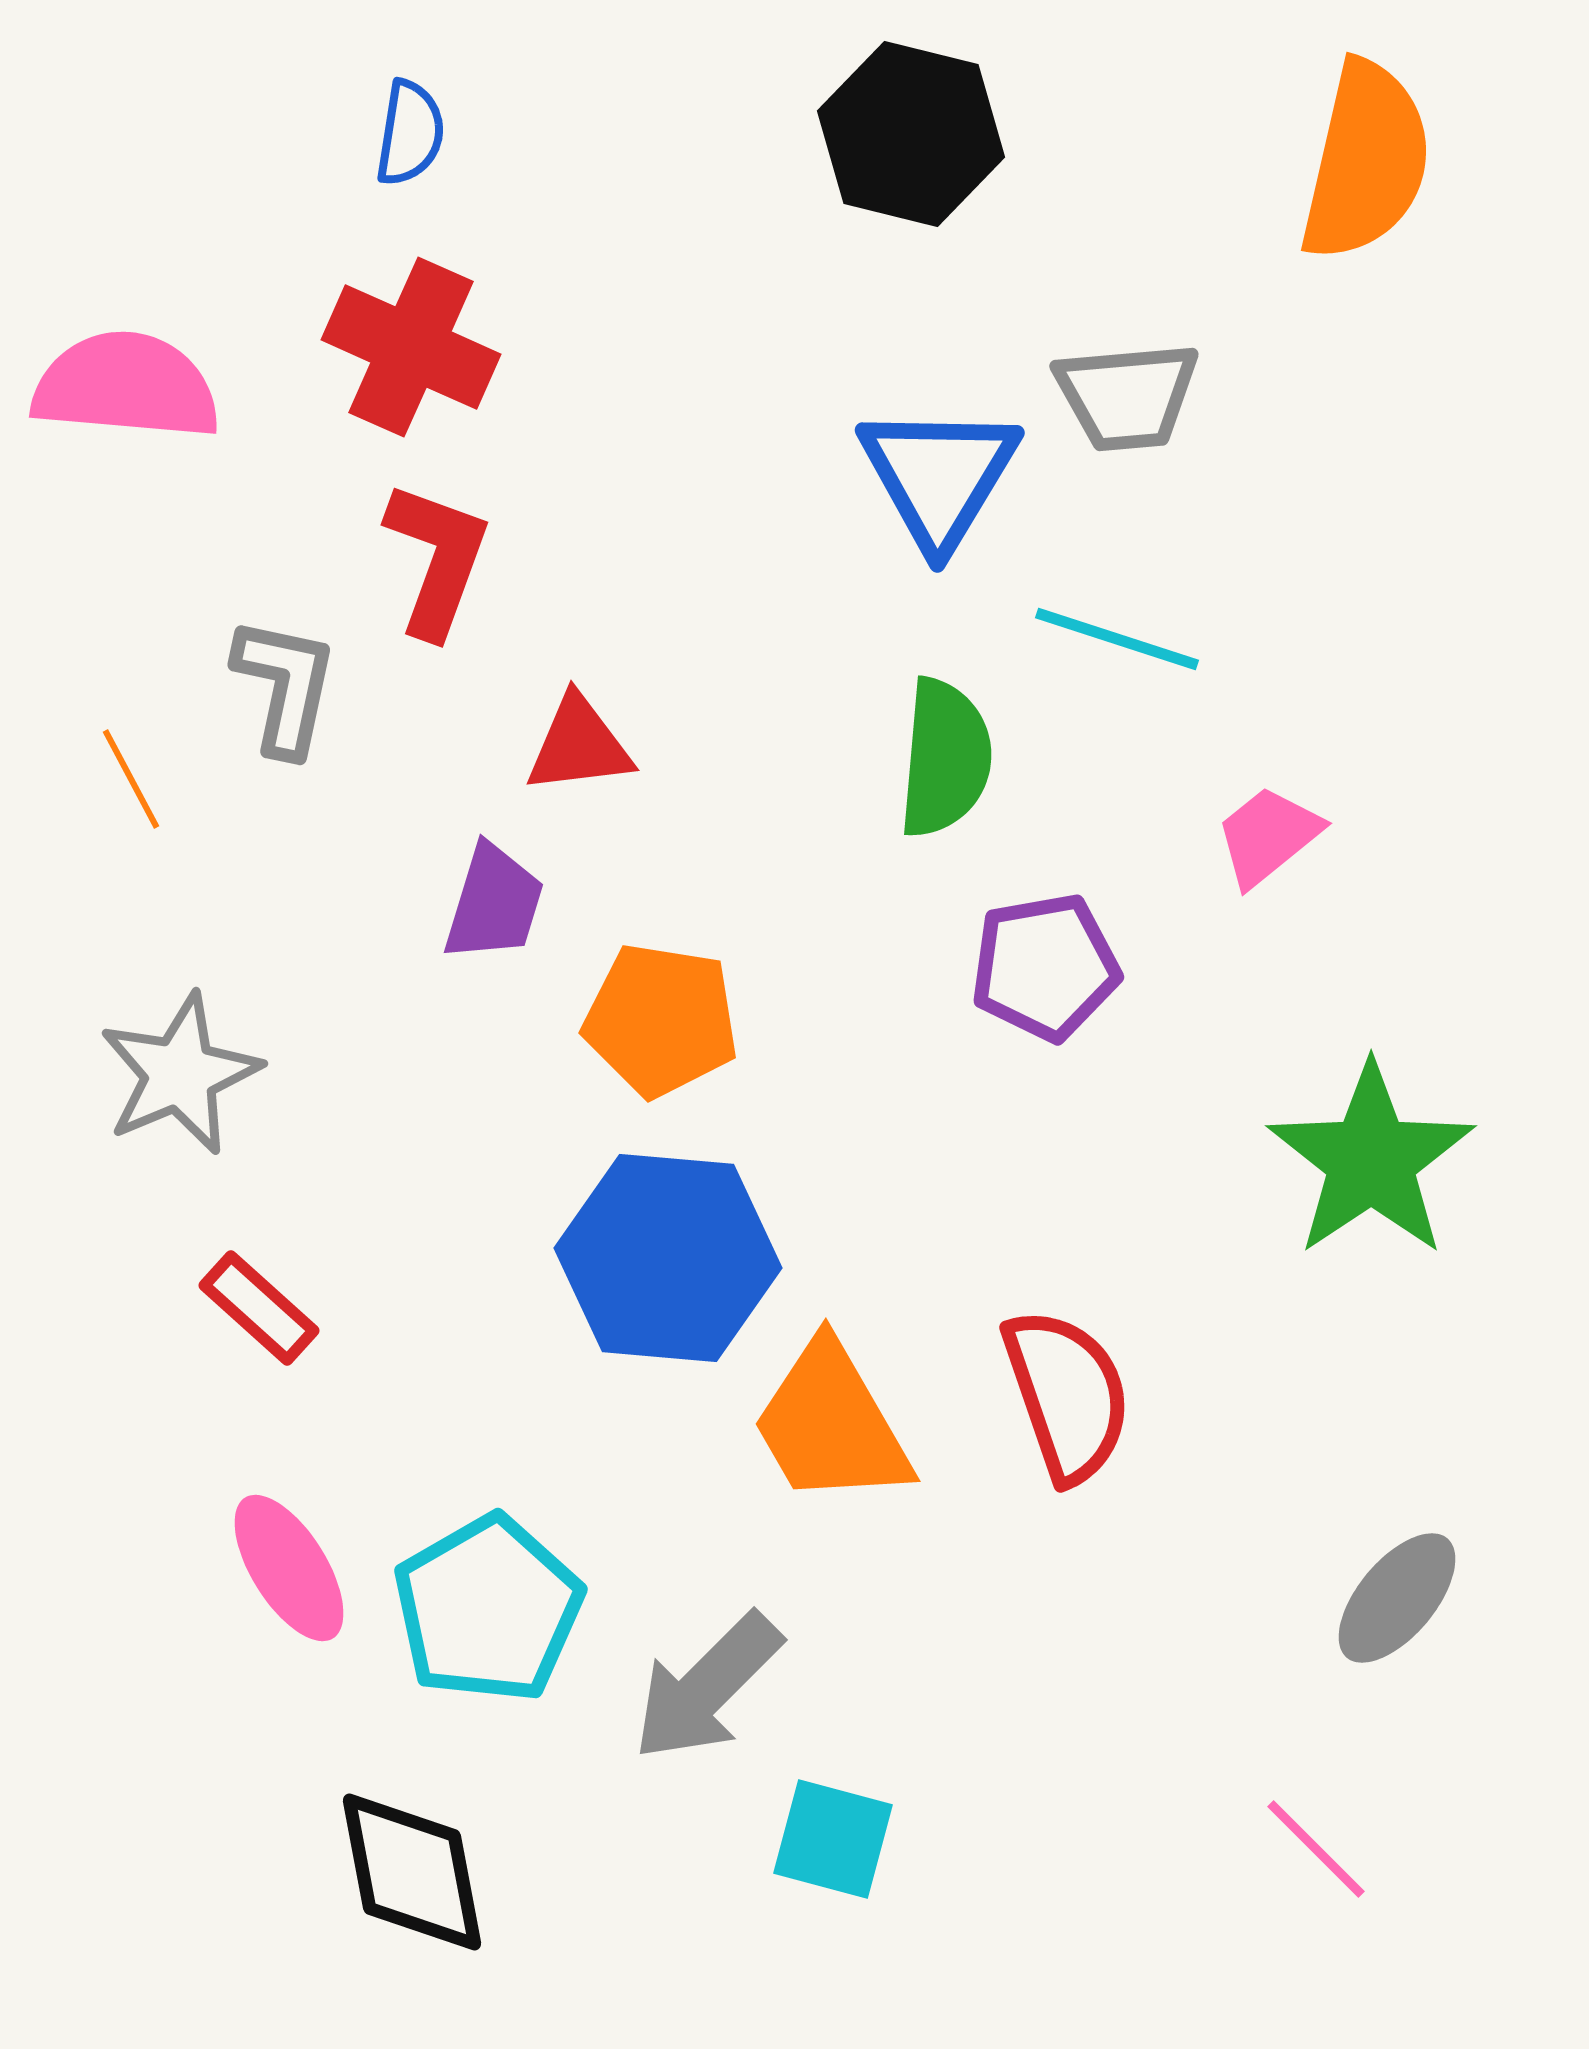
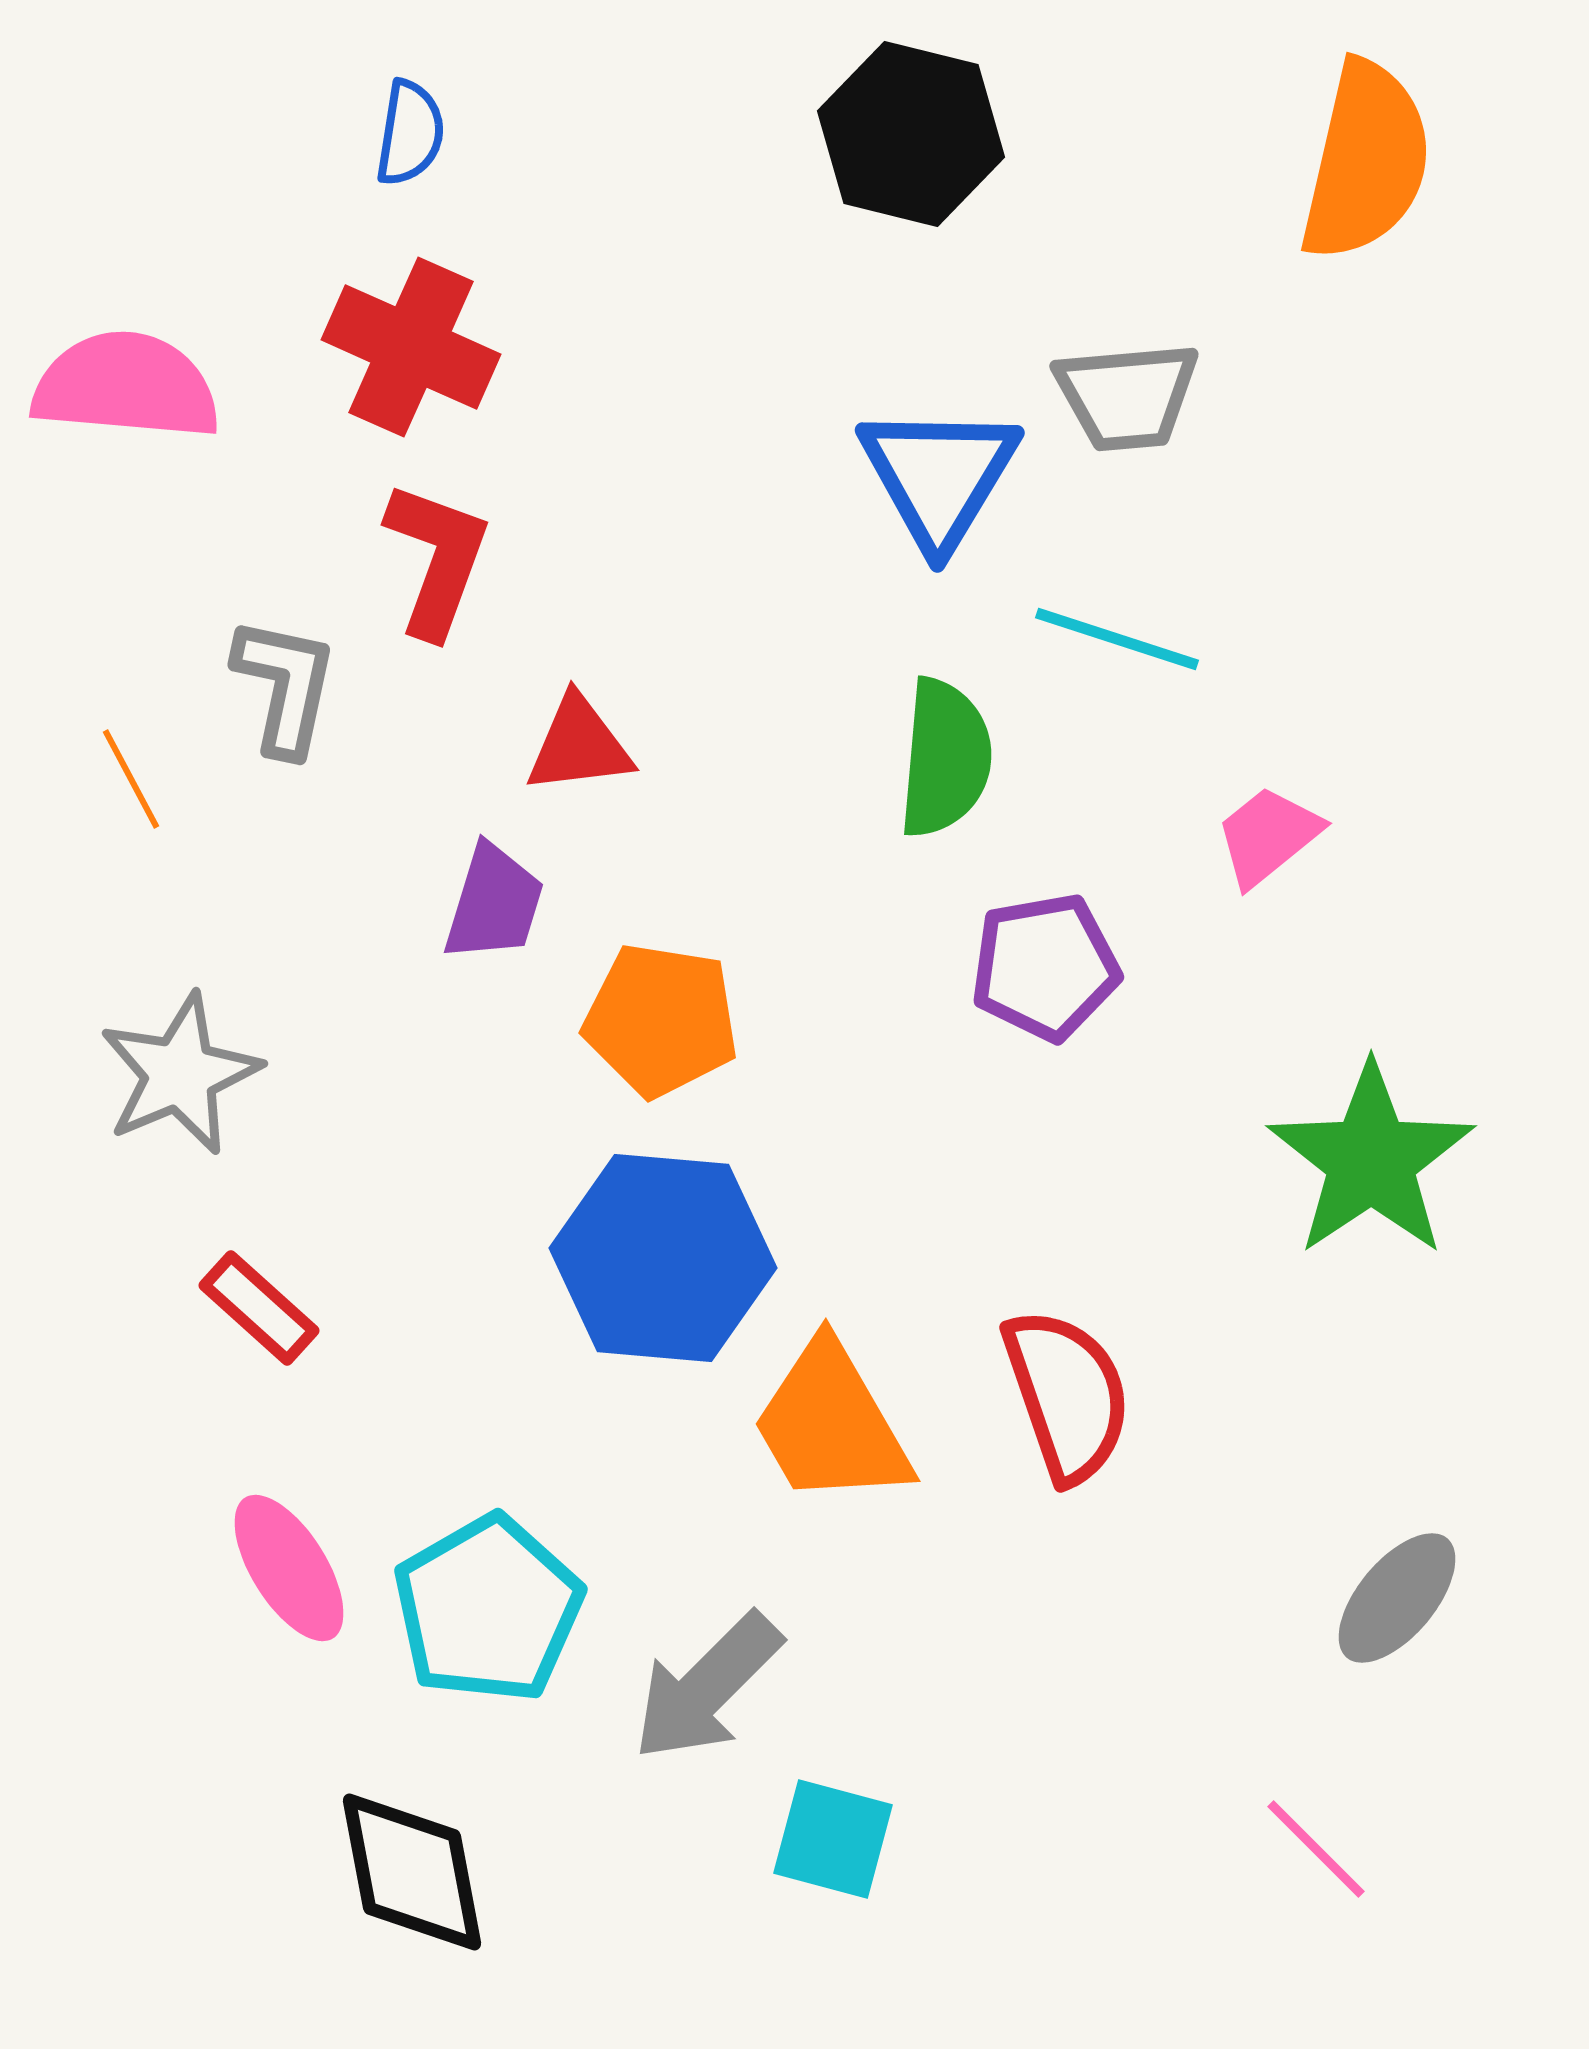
blue hexagon: moved 5 px left
